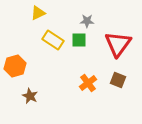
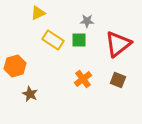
red triangle: rotated 16 degrees clockwise
orange cross: moved 5 px left, 4 px up
brown star: moved 2 px up
